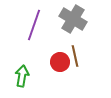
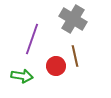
purple line: moved 2 px left, 14 px down
red circle: moved 4 px left, 4 px down
green arrow: rotated 90 degrees clockwise
